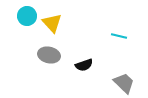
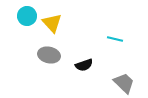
cyan line: moved 4 px left, 3 px down
